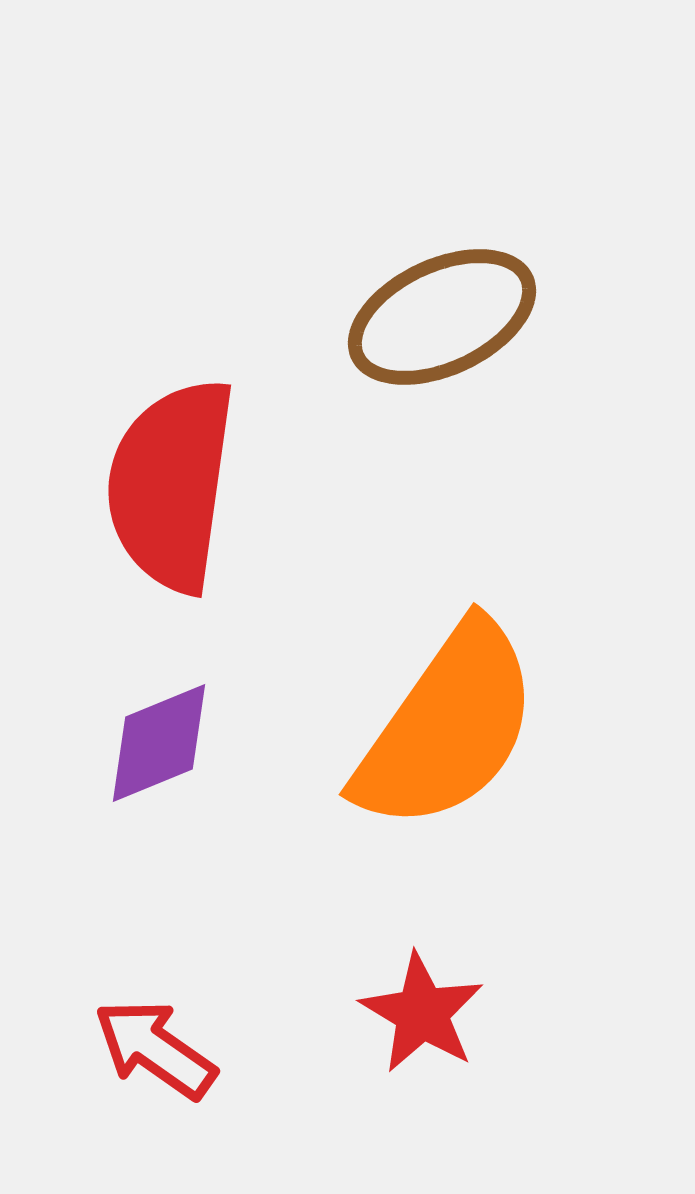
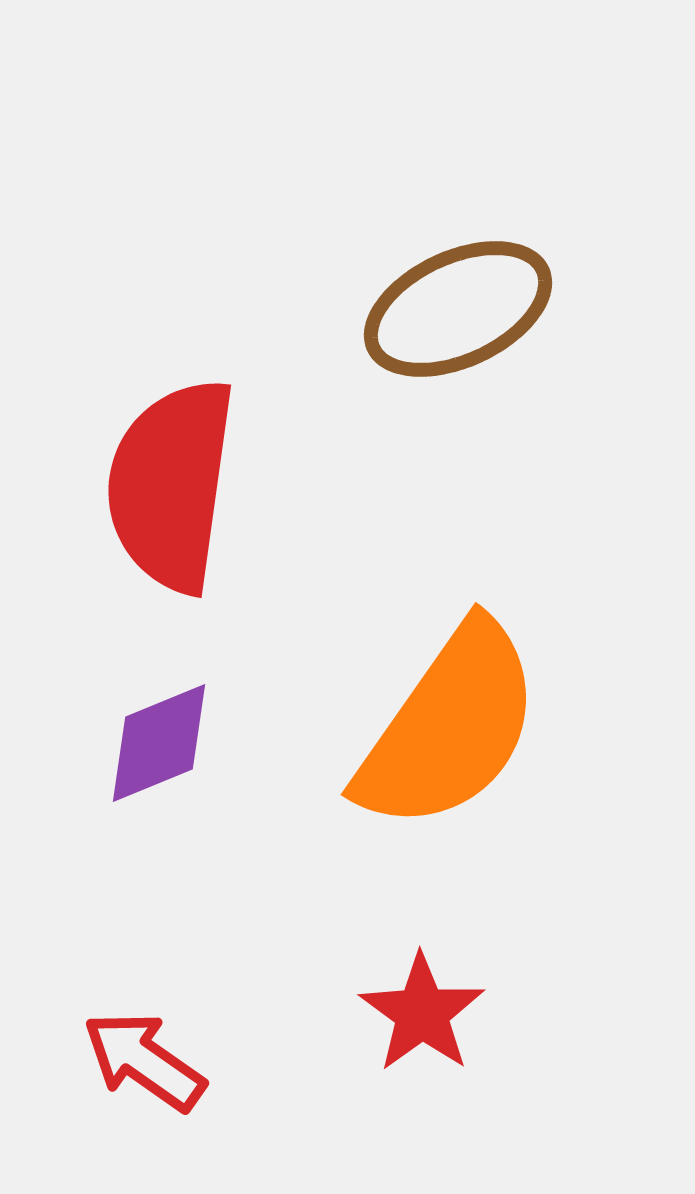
brown ellipse: moved 16 px right, 8 px up
orange semicircle: moved 2 px right
red star: rotated 5 degrees clockwise
red arrow: moved 11 px left, 12 px down
